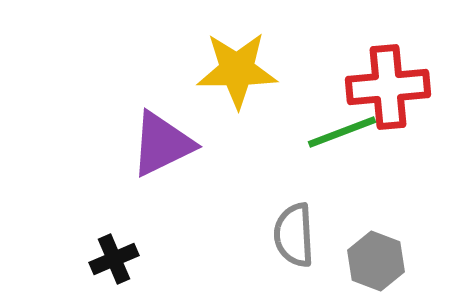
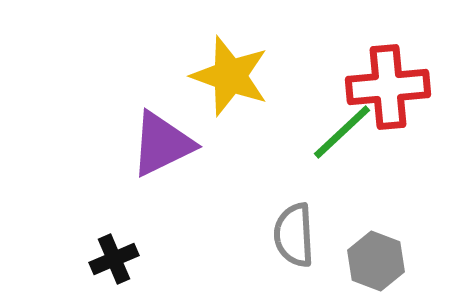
yellow star: moved 7 px left, 6 px down; rotated 20 degrees clockwise
green line: rotated 22 degrees counterclockwise
